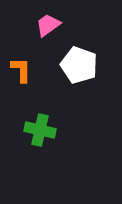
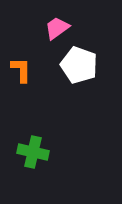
pink trapezoid: moved 9 px right, 3 px down
green cross: moved 7 px left, 22 px down
